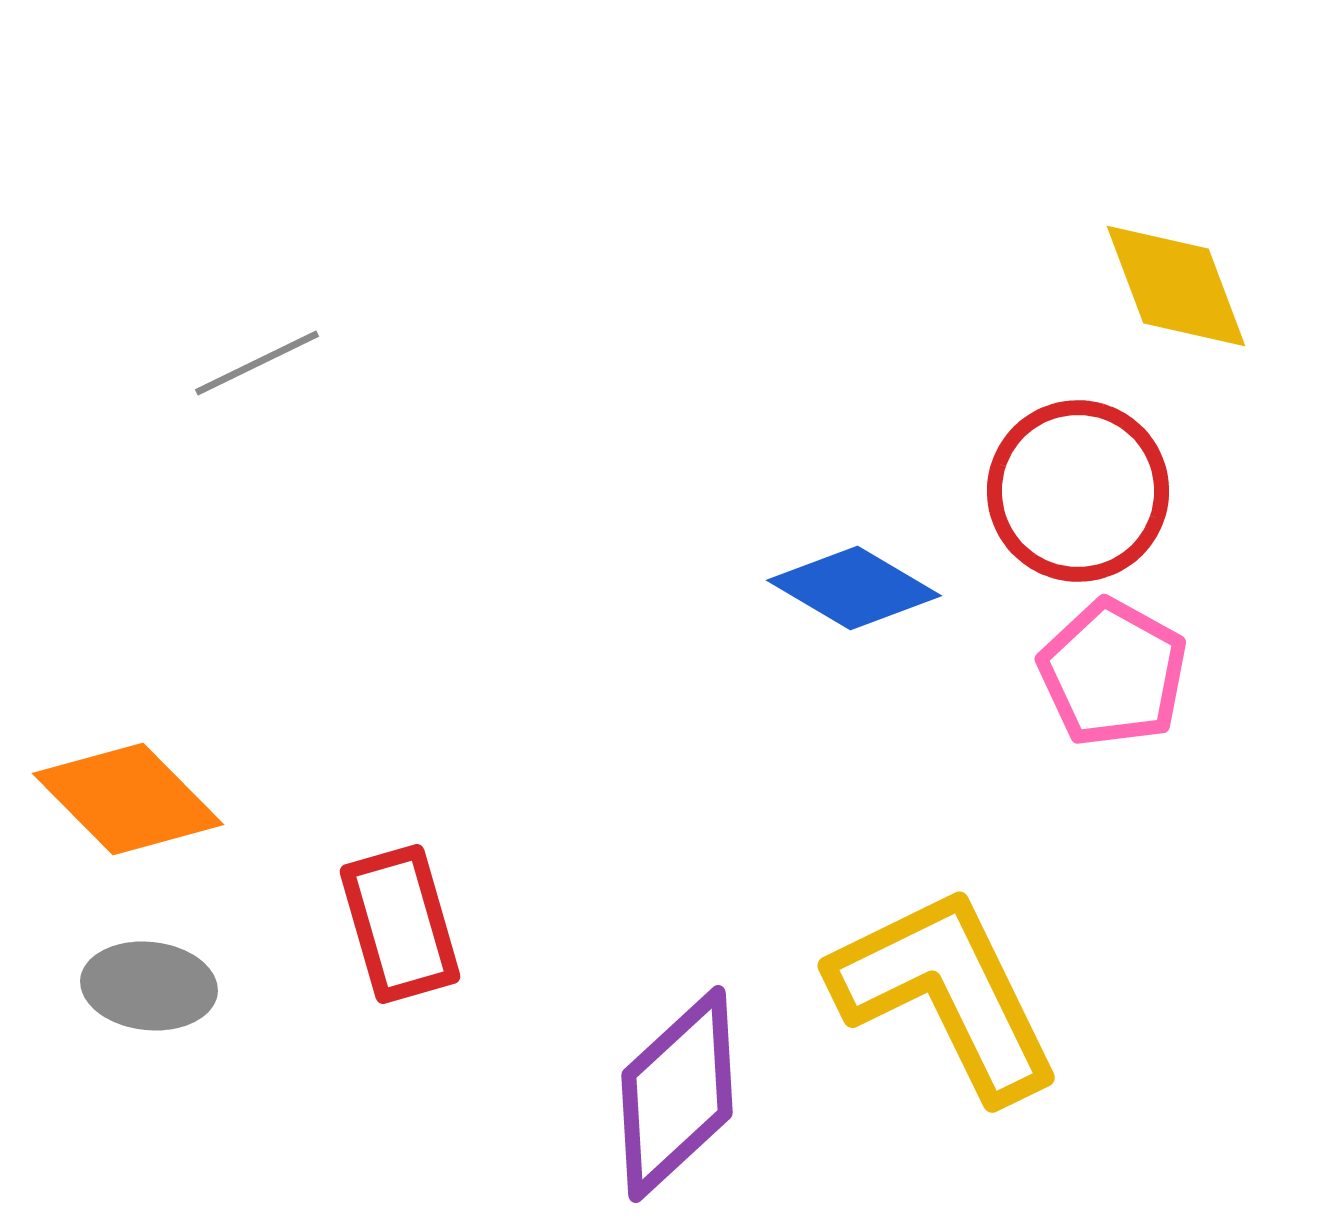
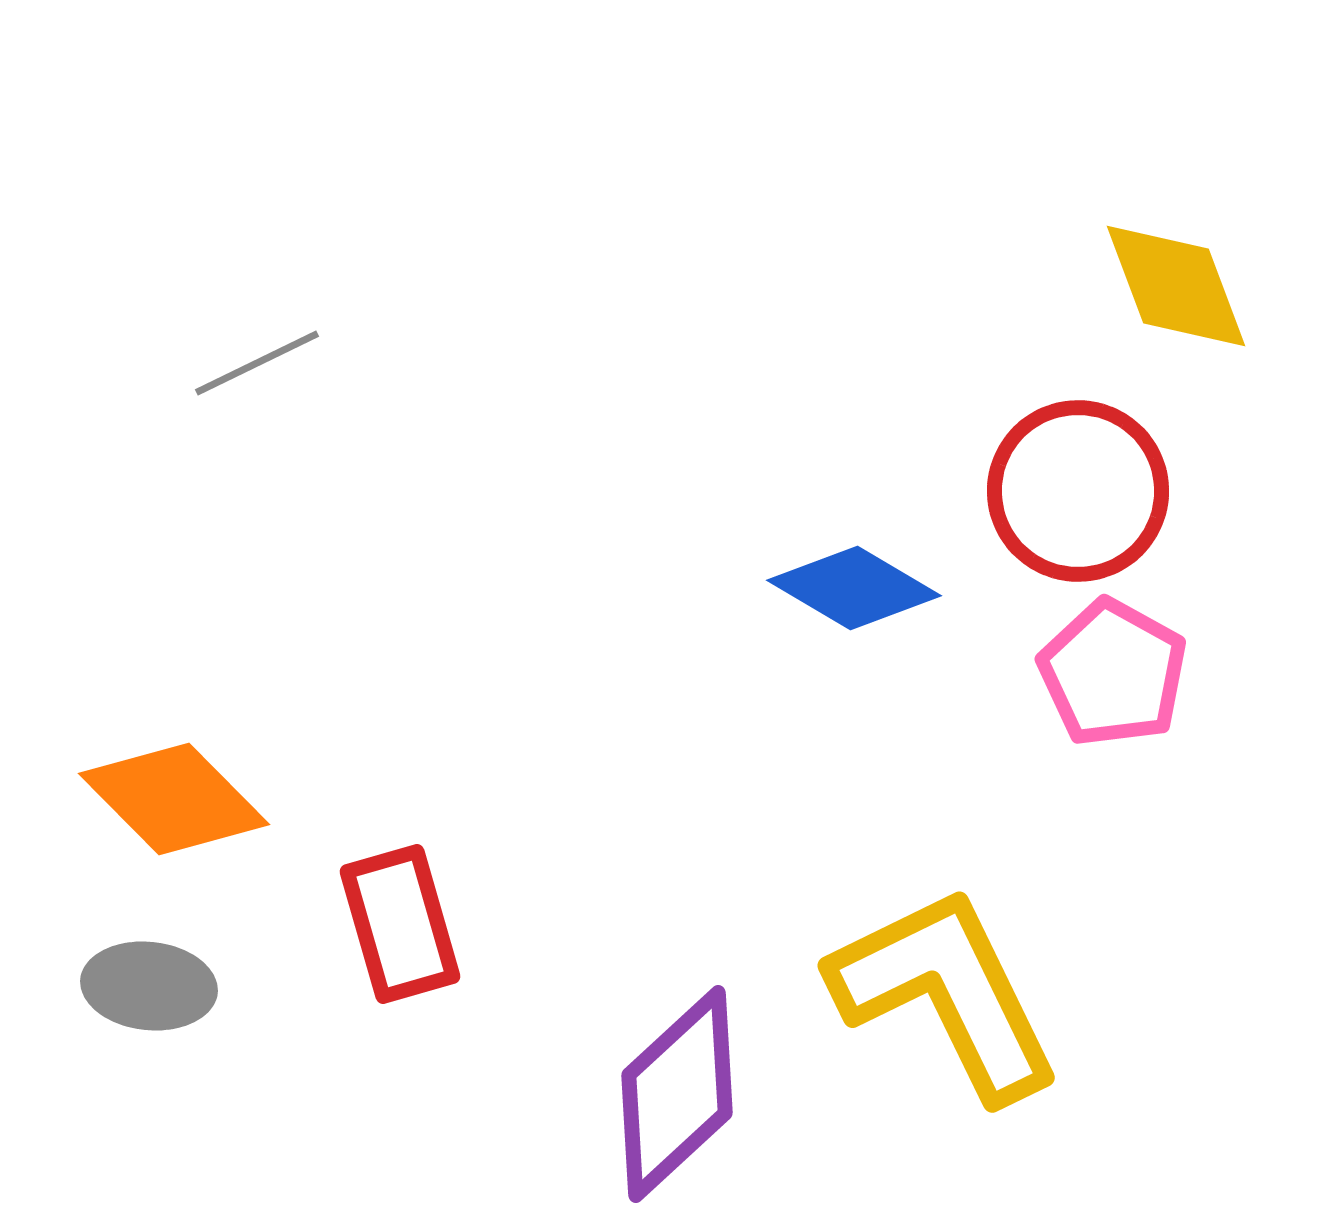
orange diamond: moved 46 px right
